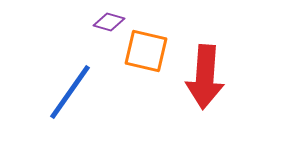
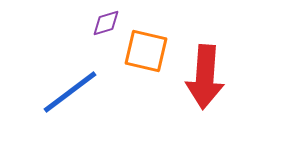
purple diamond: moved 3 px left, 1 px down; rotated 32 degrees counterclockwise
blue line: rotated 18 degrees clockwise
